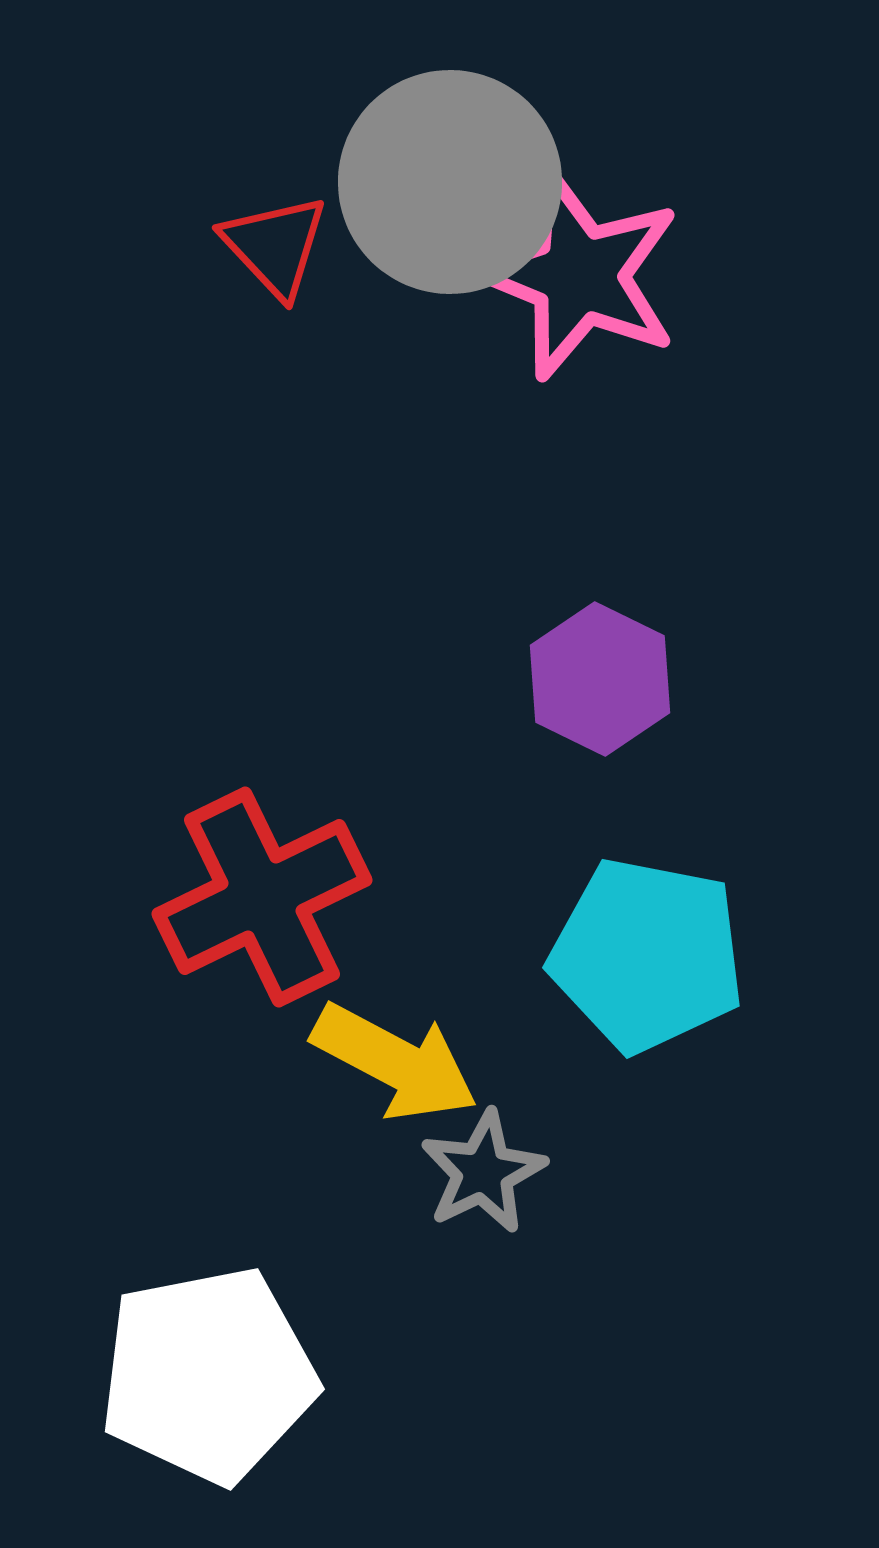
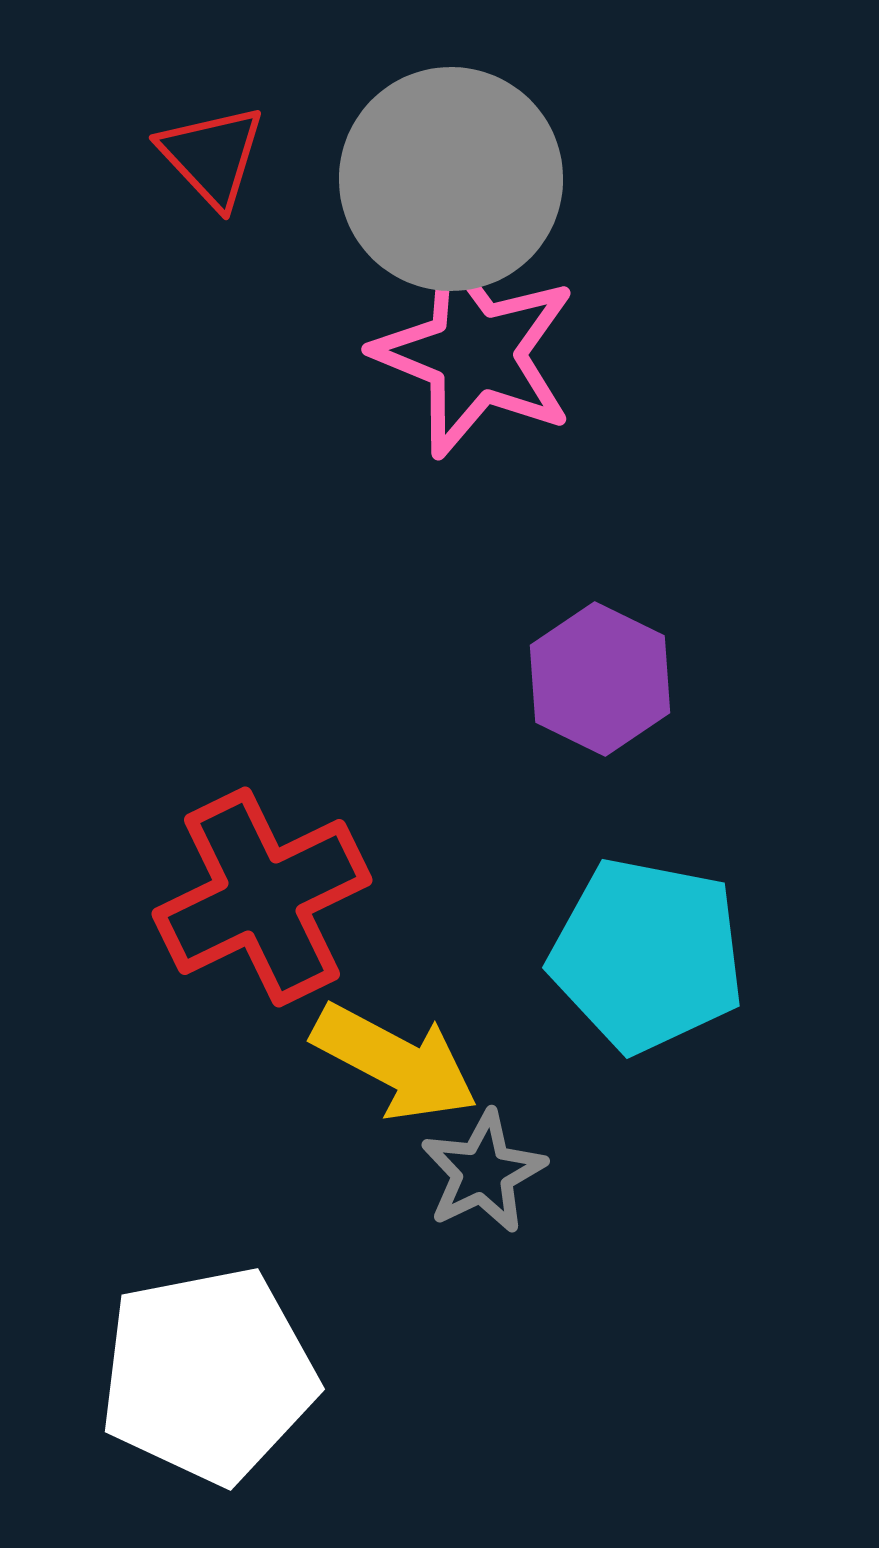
gray circle: moved 1 px right, 3 px up
red triangle: moved 63 px left, 90 px up
pink star: moved 104 px left, 78 px down
